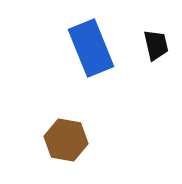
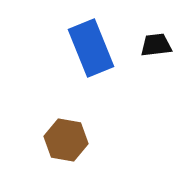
black trapezoid: rotated 84 degrees counterclockwise
